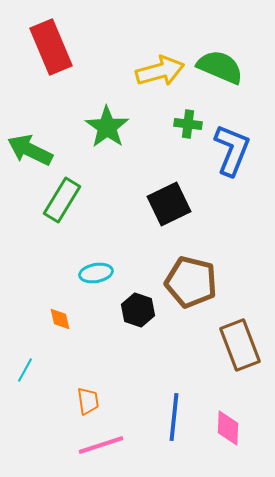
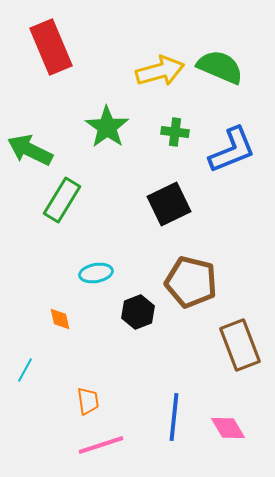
green cross: moved 13 px left, 8 px down
blue L-shape: rotated 46 degrees clockwise
black hexagon: moved 2 px down; rotated 20 degrees clockwise
pink diamond: rotated 33 degrees counterclockwise
